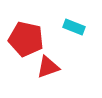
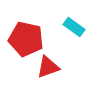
cyan rectangle: rotated 15 degrees clockwise
